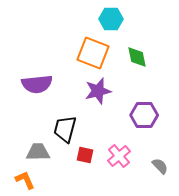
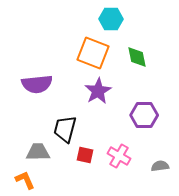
purple star: rotated 16 degrees counterclockwise
pink cross: rotated 20 degrees counterclockwise
gray semicircle: rotated 54 degrees counterclockwise
